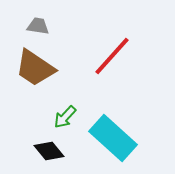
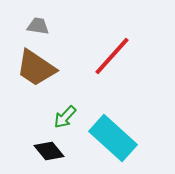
brown trapezoid: moved 1 px right
